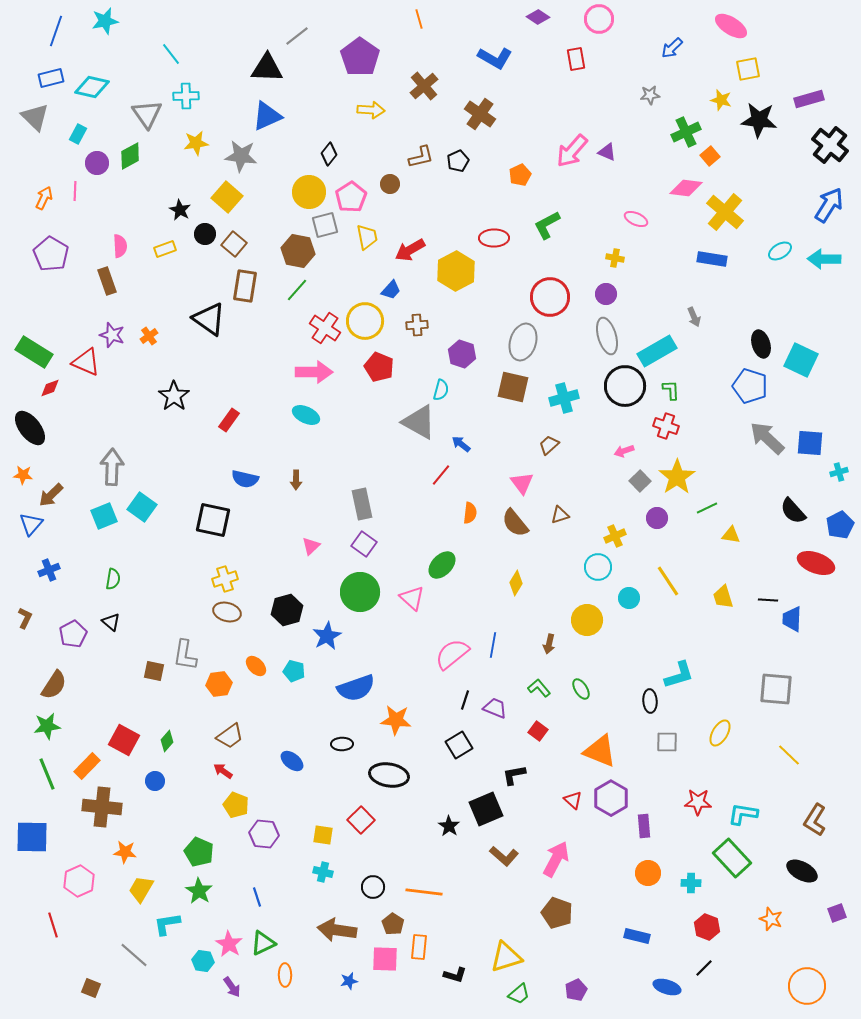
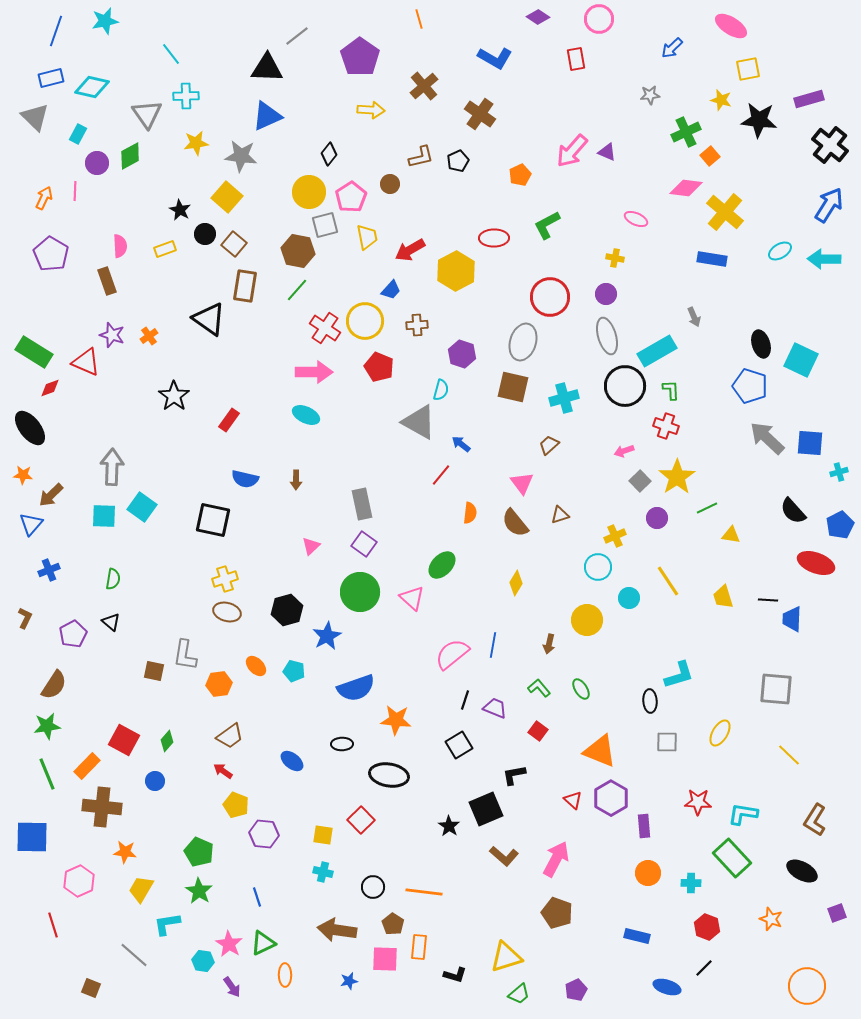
cyan square at (104, 516): rotated 24 degrees clockwise
